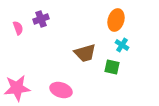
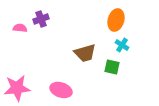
pink semicircle: moved 2 px right; rotated 64 degrees counterclockwise
